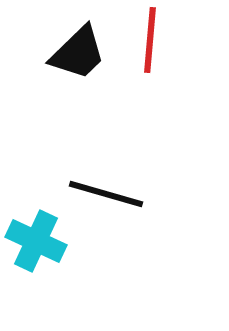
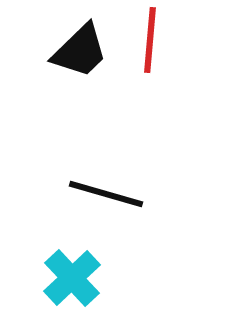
black trapezoid: moved 2 px right, 2 px up
cyan cross: moved 36 px right, 37 px down; rotated 22 degrees clockwise
